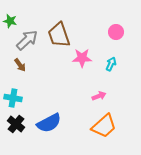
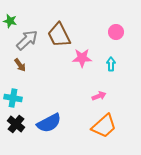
brown trapezoid: rotated 8 degrees counterclockwise
cyan arrow: rotated 24 degrees counterclockwise
